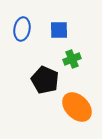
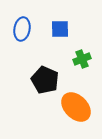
blue square: moved 1 px right, 1 px up
green cross: moved 10 px right
orange ellipse: moved 1 px left
